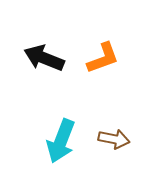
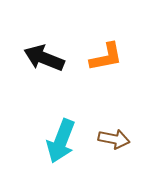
orange L-shape: moved 3 px right, 1 px up; rotated 9 degrees clockwise
